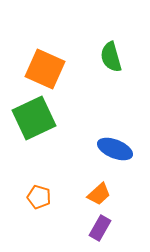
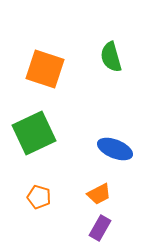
orange square: rotated 6 degrees counterclockwise
green square: moved 15 px down
orange trapezoid: rotated 15 degrees clockwise
